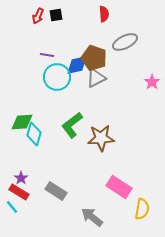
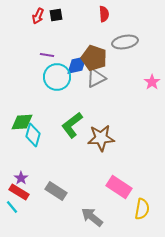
gray ellipse: rotated 15 degrees clockwise
cyan diamond: moved 1 px left, 1 px down
